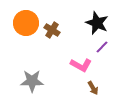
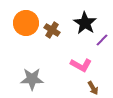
black star: moved 12 px left; rotated 10 degrees clockwise
purple line: moved 7 px up
gray star: moved 2 px up
